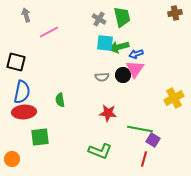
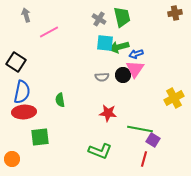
black square: rotated 18 degrees clockwise
